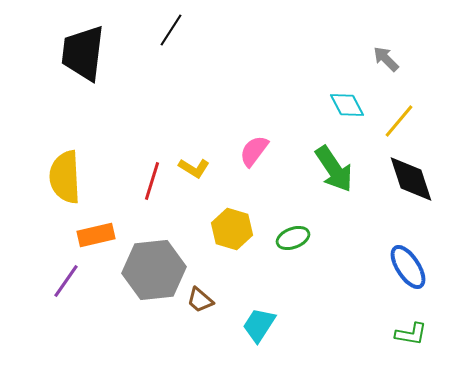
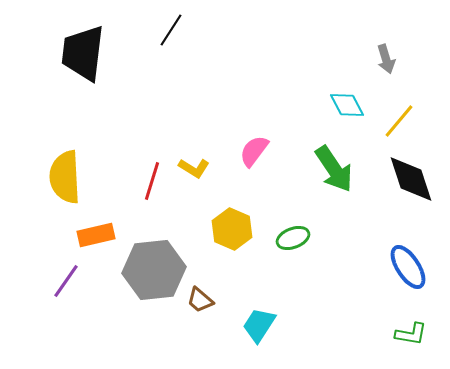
gray arrow: rotated 152 degrees counterclockwise
yellow hexagon: rotated 6 degrees clockwise
